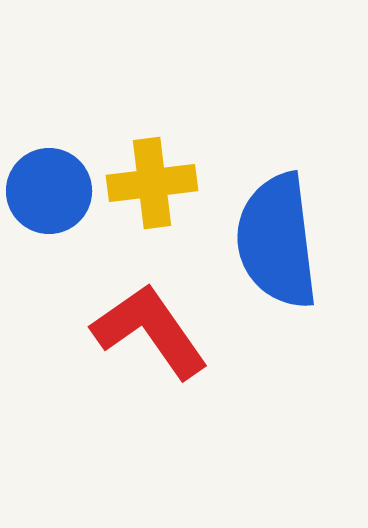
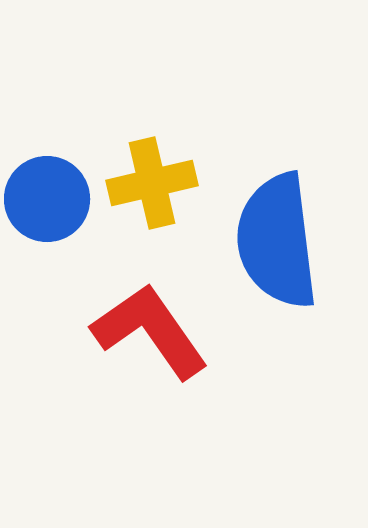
yellow cross: rotated 6 degrees counterclockwise
blue circle: moved 2 px left, 8 px down
